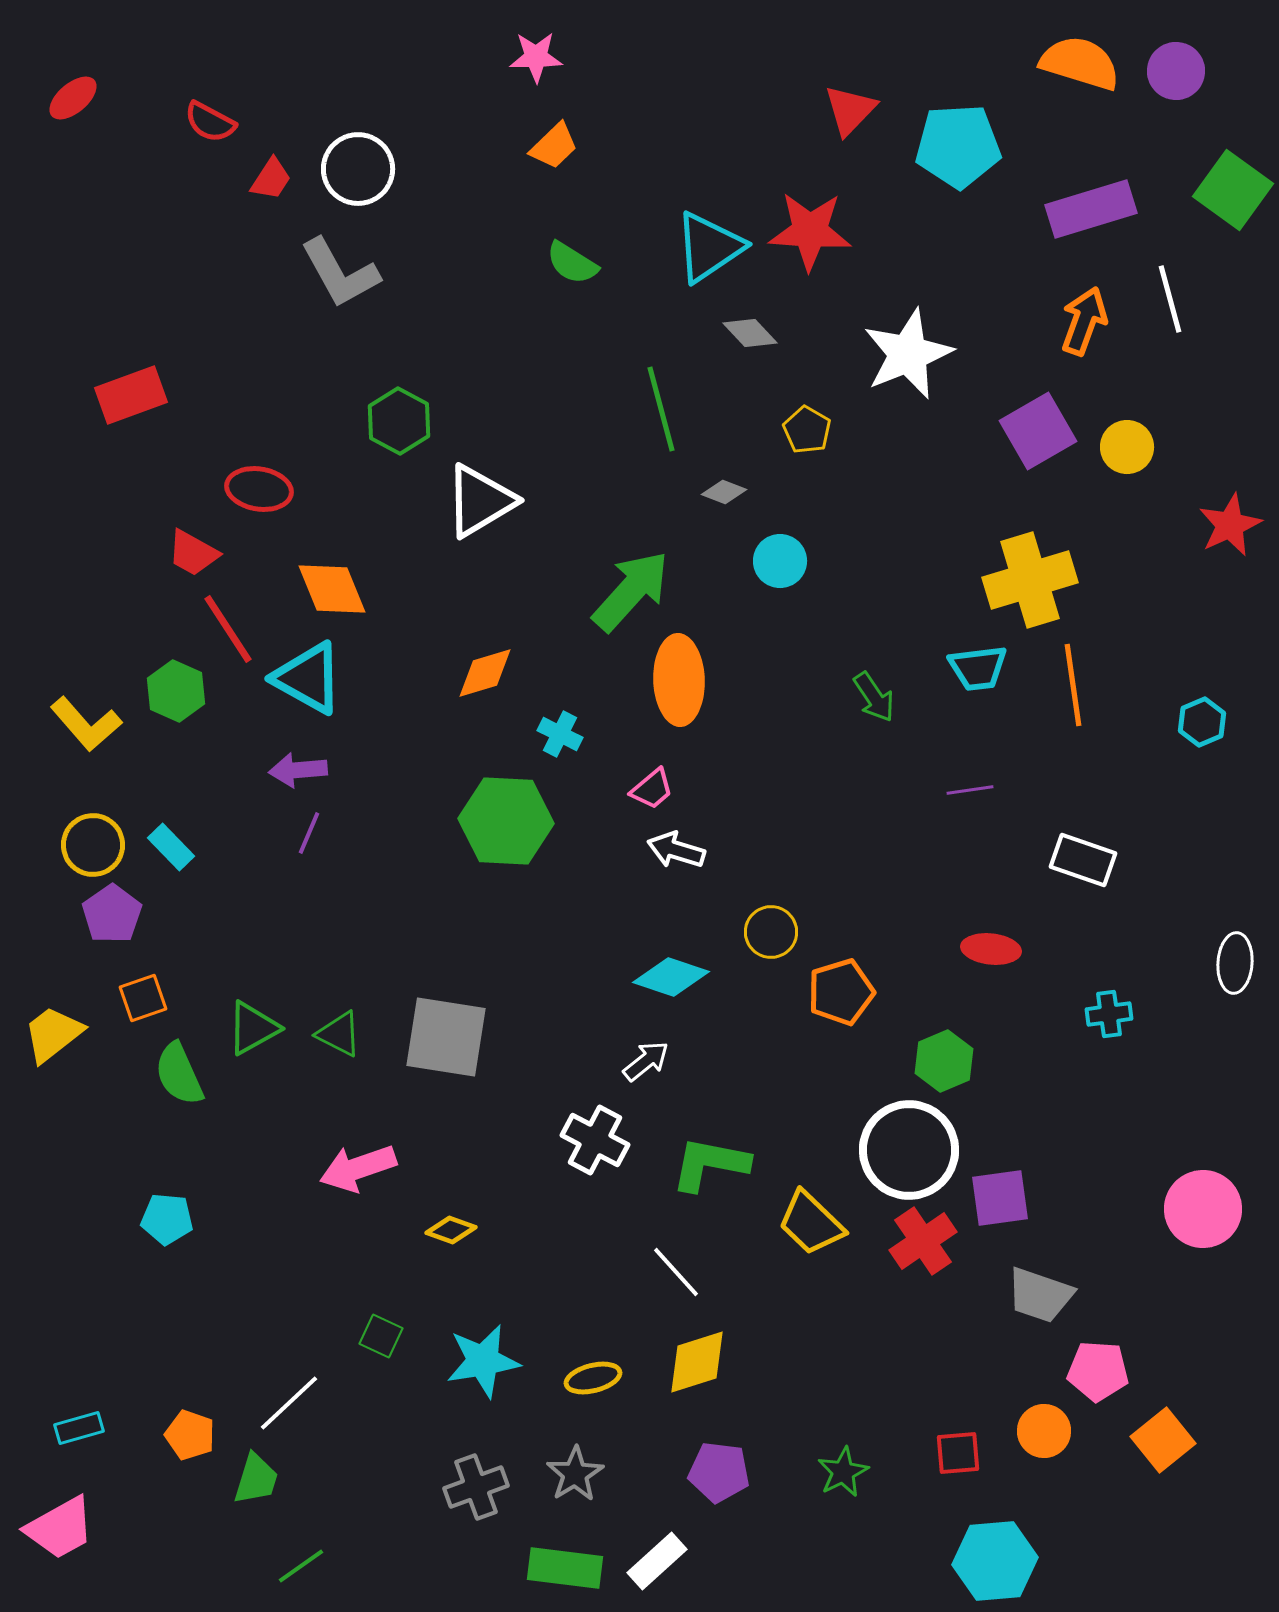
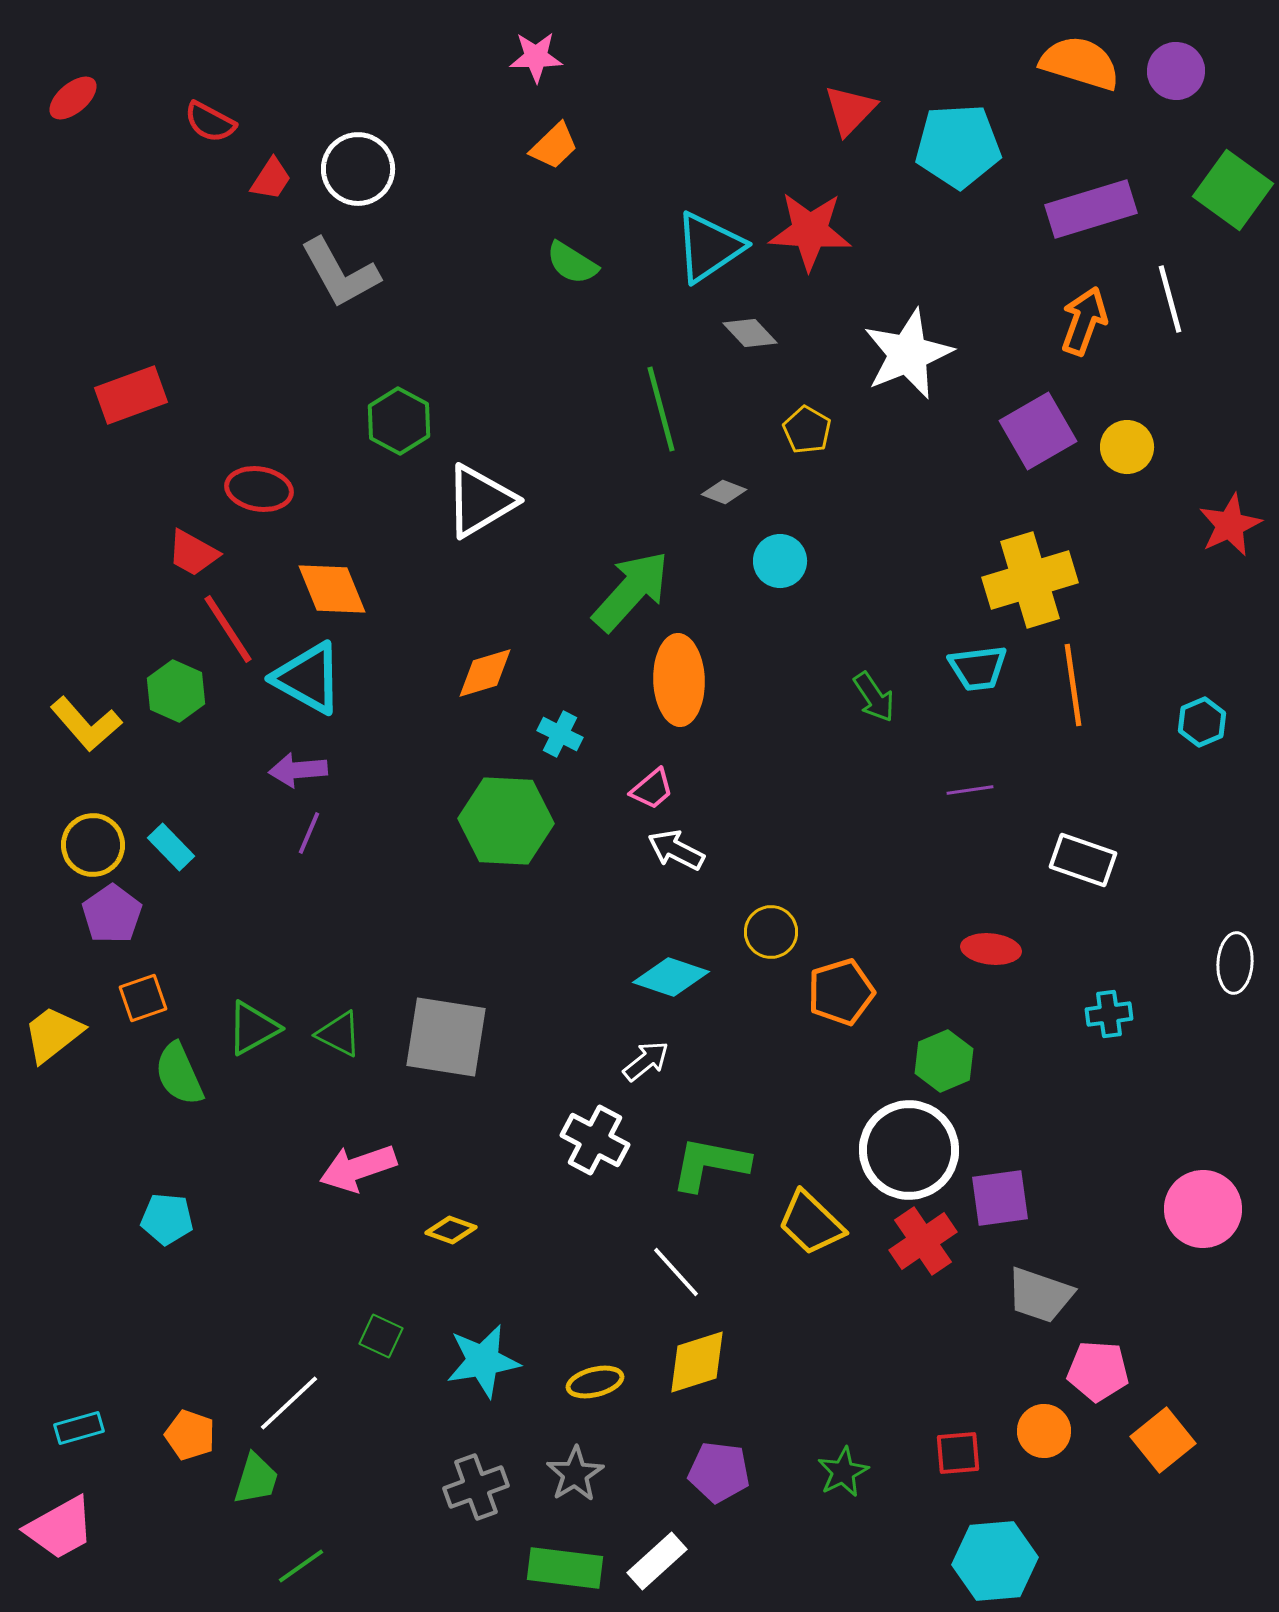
white arrow at (676, 850): rotated 10 degrees clockwise
yellow ellipse at (593, 1378): moved 2 px right, 4 px down
